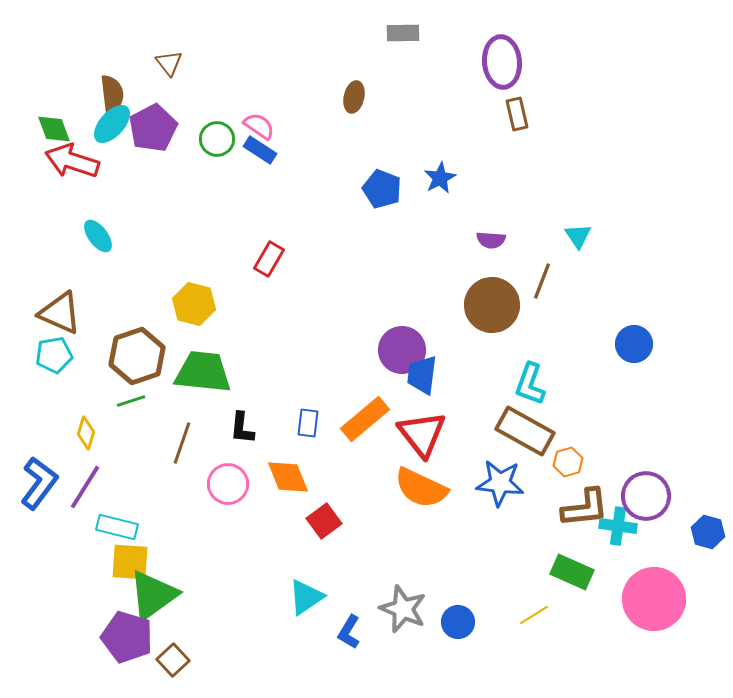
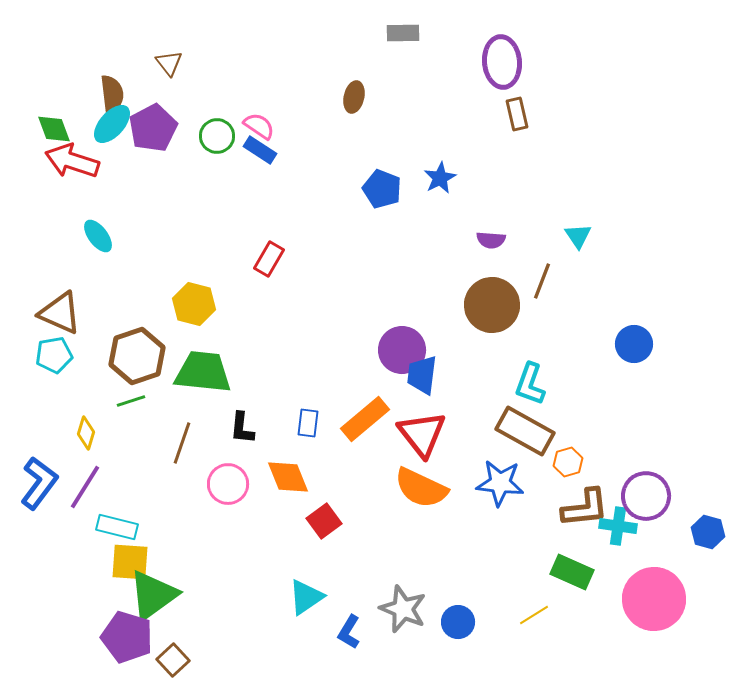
green circle at (217, 139): moved 3 px up
